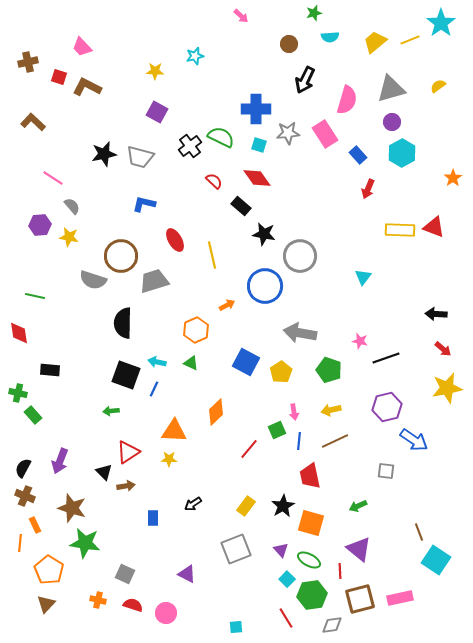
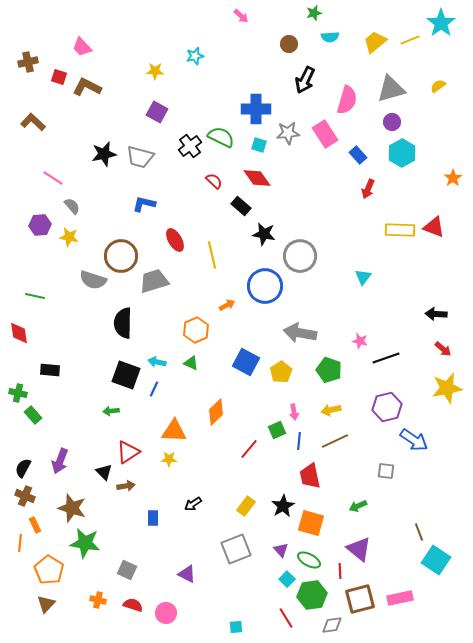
gray square at (125, 574): moved 2 px right, 4 px up
